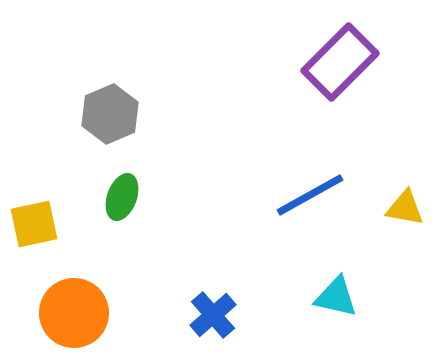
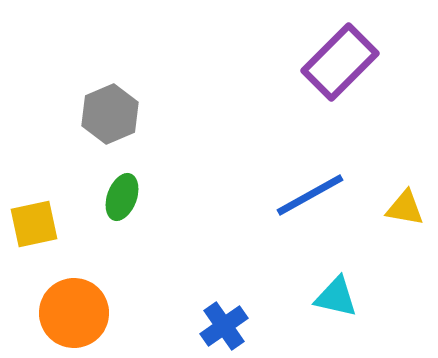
blue cross: moved 11 px right, 11 px down; rotated 6 degrees clockwise
